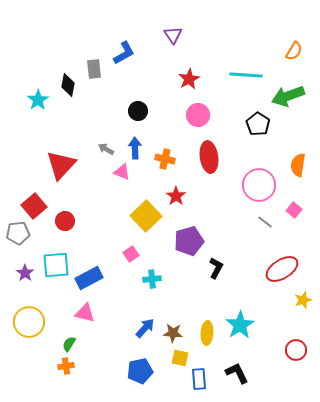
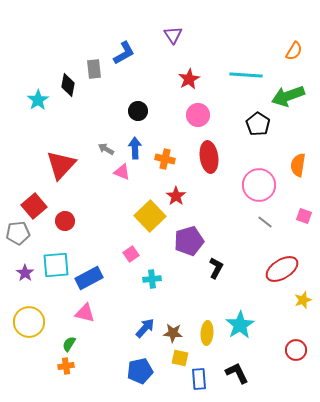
pink square at (294, 210): moved 10 px right, 6 px down; rotated 21 degrees counterclockwise
yellow square at (146, 216): moved 4 px right
